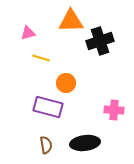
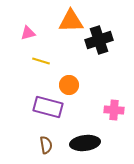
black cross: moved 1 px left, 1 px up
yellow line: moved 3 px down
orange circle: moved 3 px right, 2 px down
